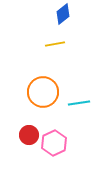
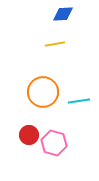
blue diamond: rotated 35 degrees clockwise
cyan line: moved 2 px up
pink hexagon: rotated 20 degrees counterclockwise
